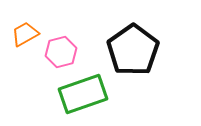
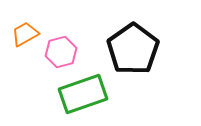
black pentagon: moved 1 px up
